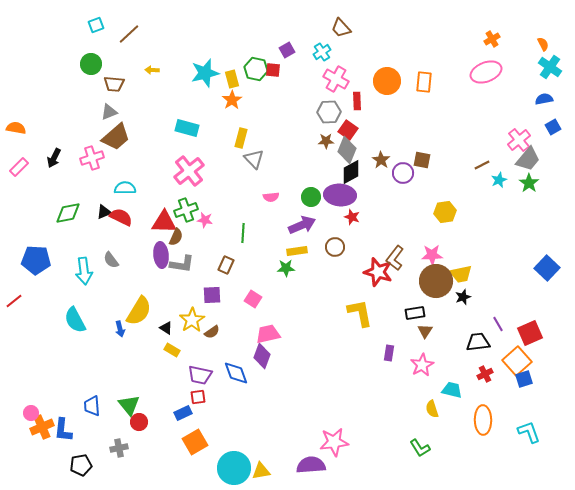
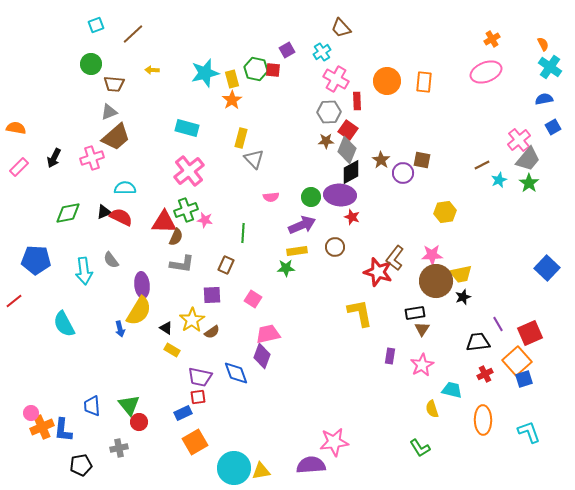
brown line at (129, 34): moved 4 px right
purple ellipse at (161, 255): moved 19 px left, 30 px down
cyan semicircle at (75, 320): moved 11 px left, 4 px down
brown triangle at (425, 331): moved 3 px left, 2 px up
purple rectangle at (389, 353): moved 1 px right, 3 px down
purple trapezoid at (200, 375): moved 2 px down
